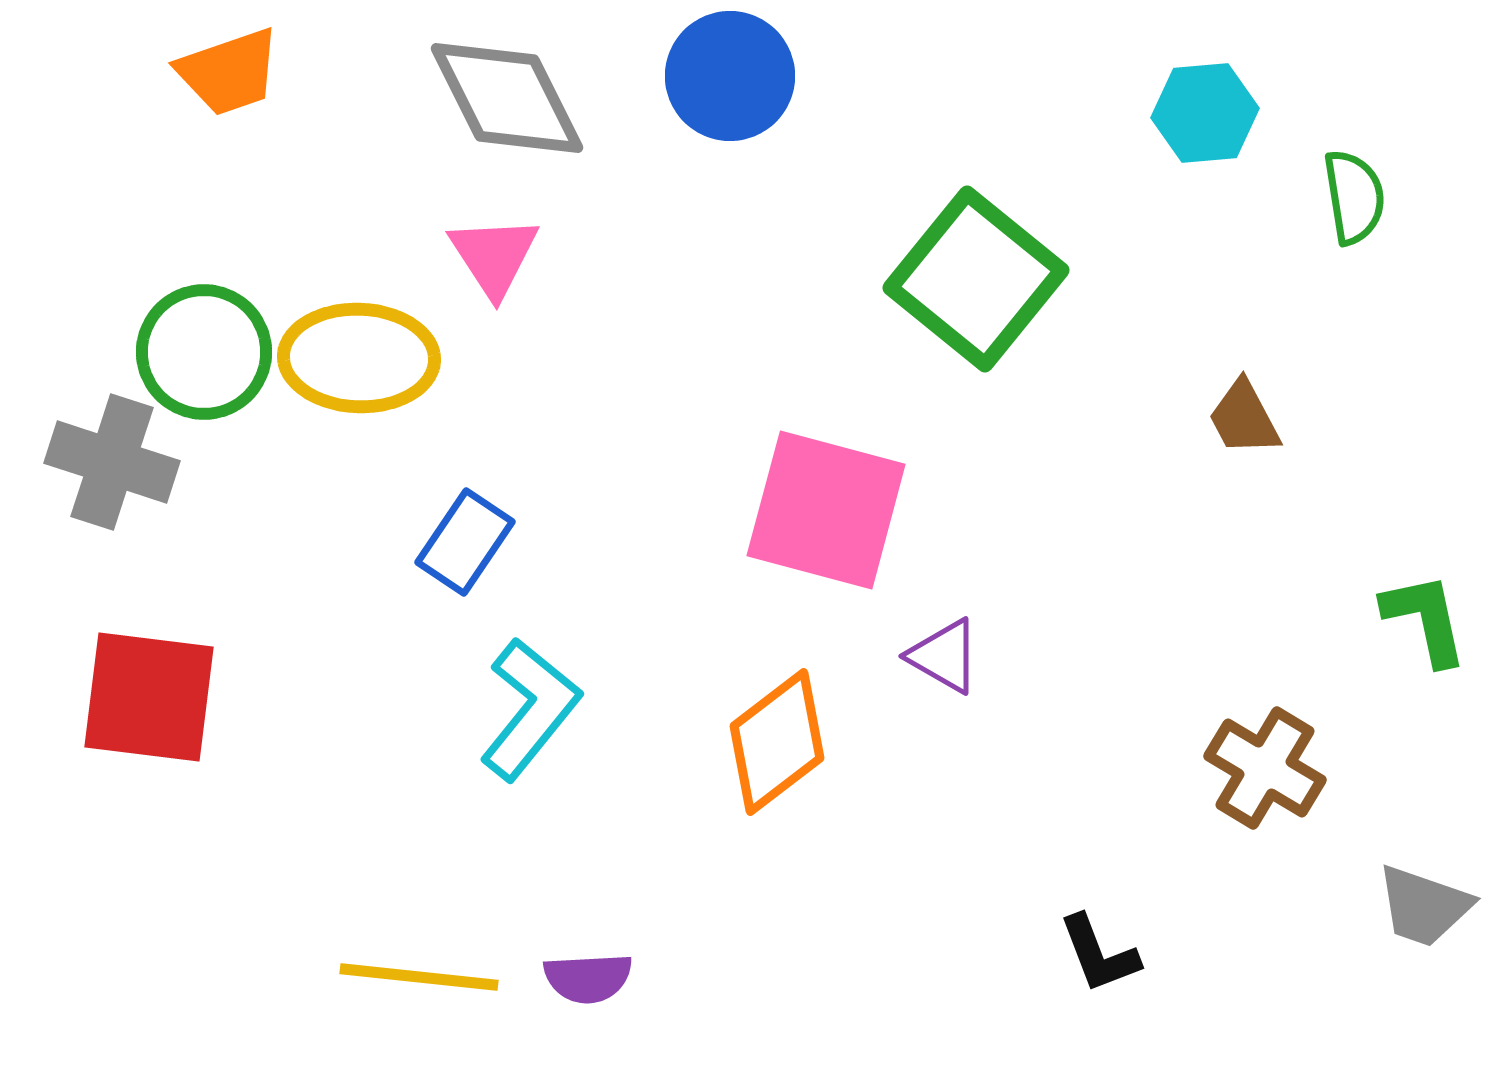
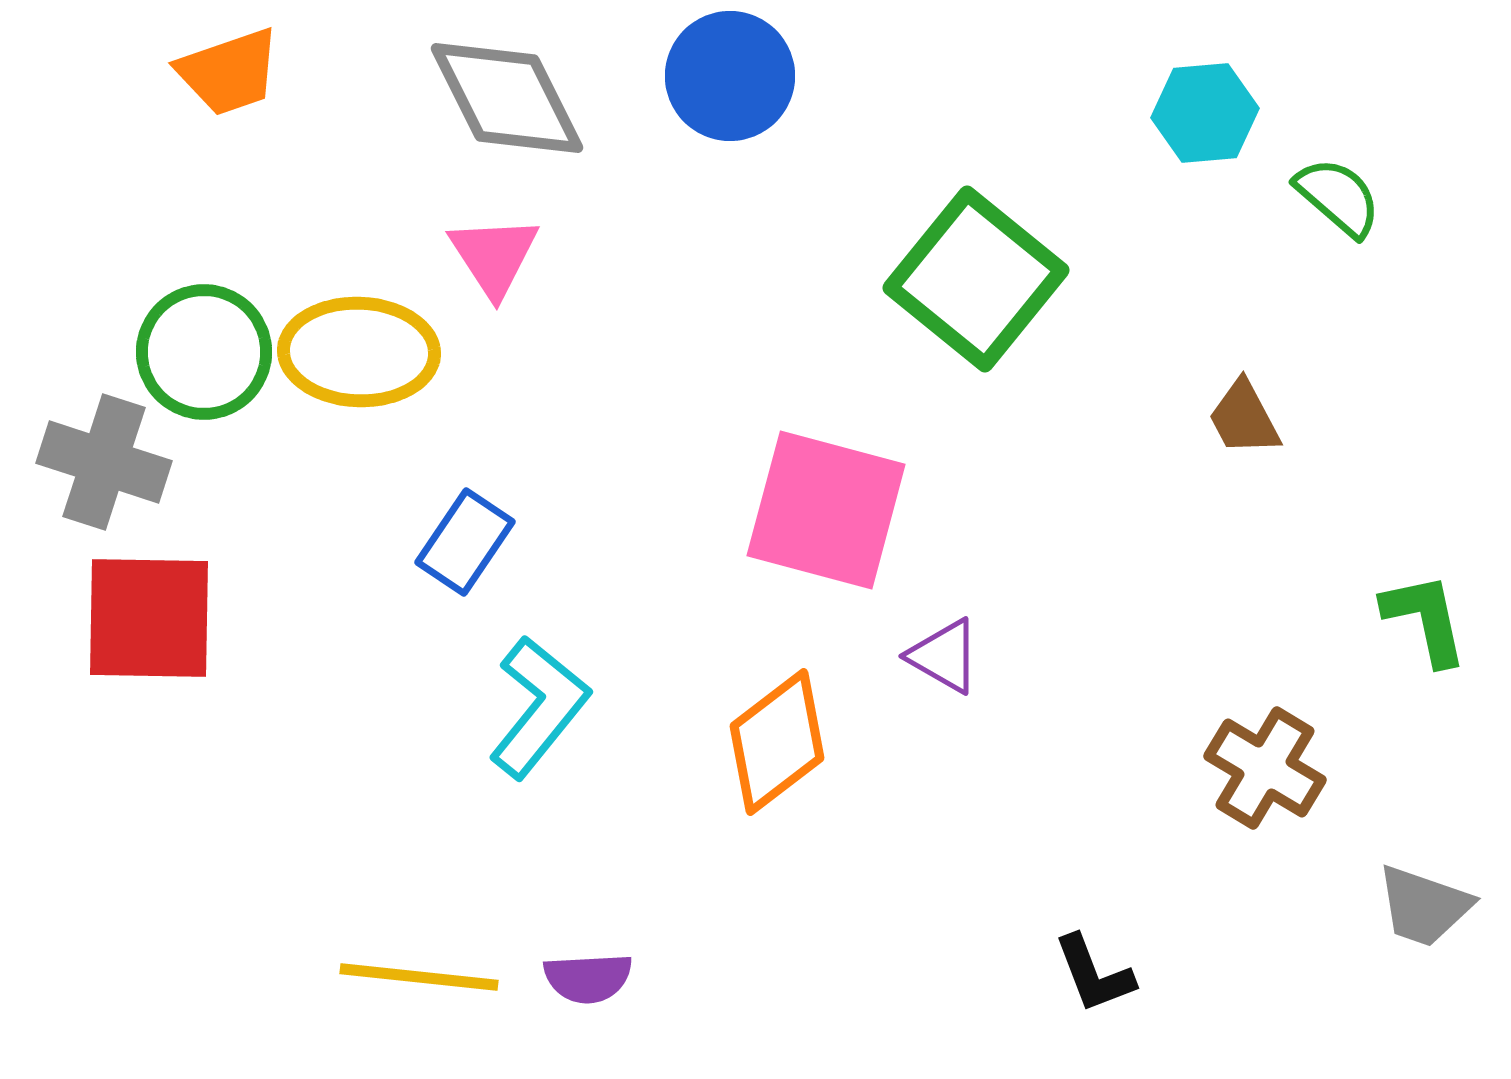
green semicircle: moved 16 px left; rotated 40 degrees counterclockwise
yellow ellipse: moved 6 px up
gray cross: moved 8 px left
red square: moved 79 px up; rotated 6 degrees counterclockwise
cyan L-shape: moved 9 px right, 2 px up
black L-shape: moved 5 px left, 20 px down
